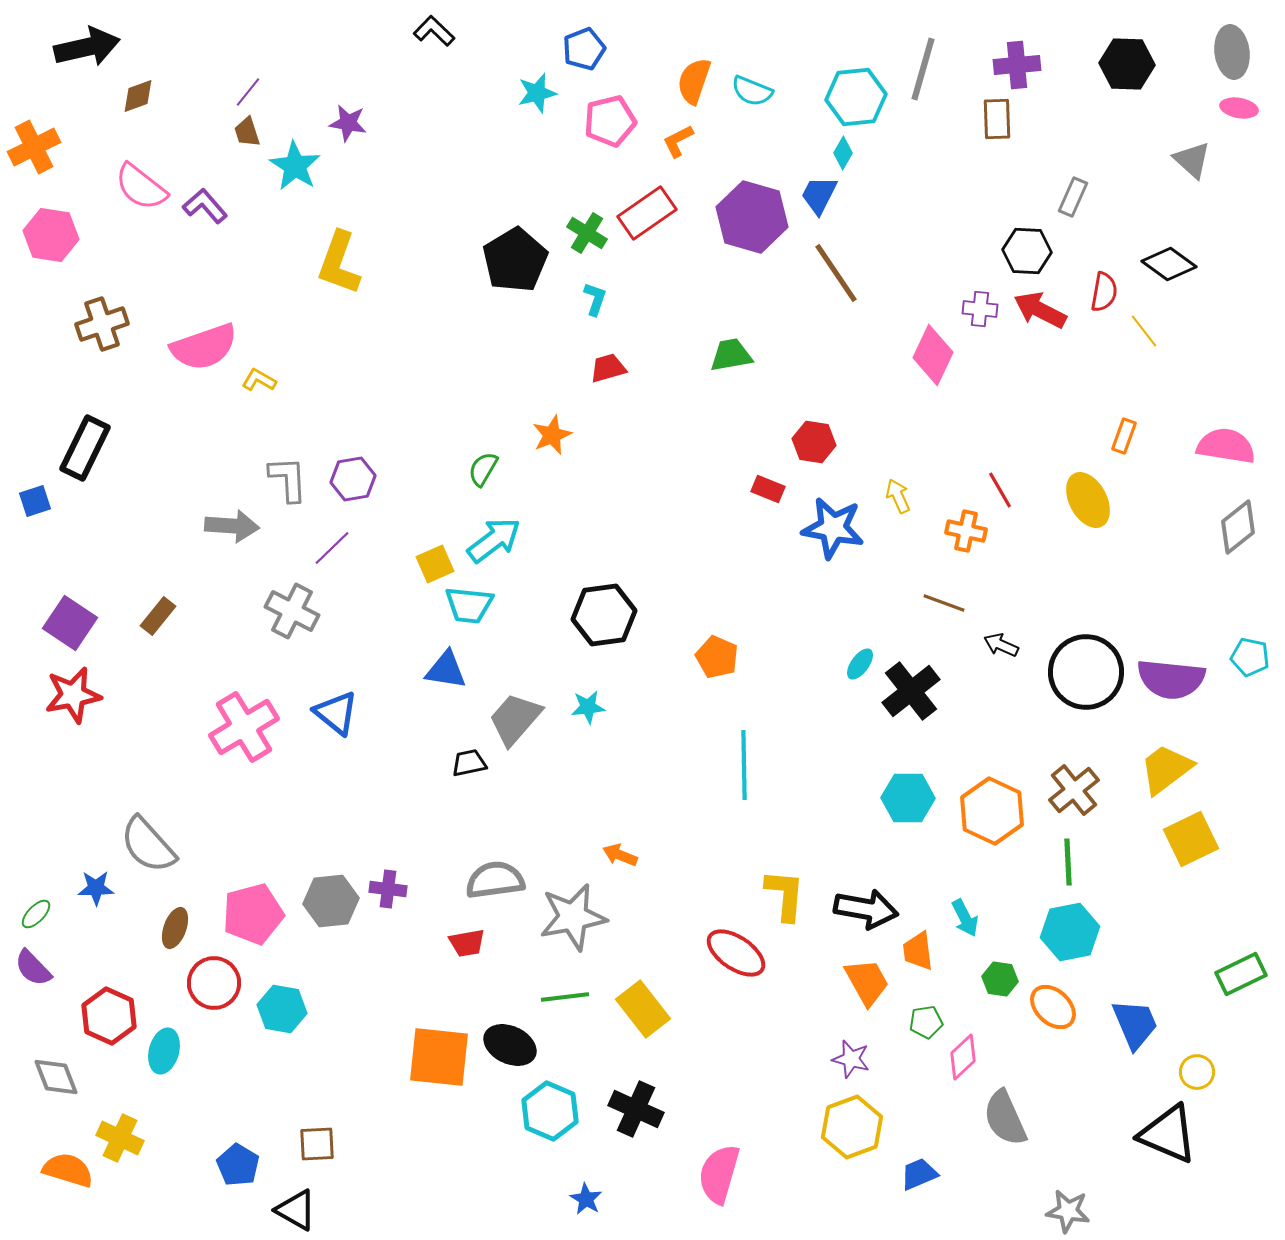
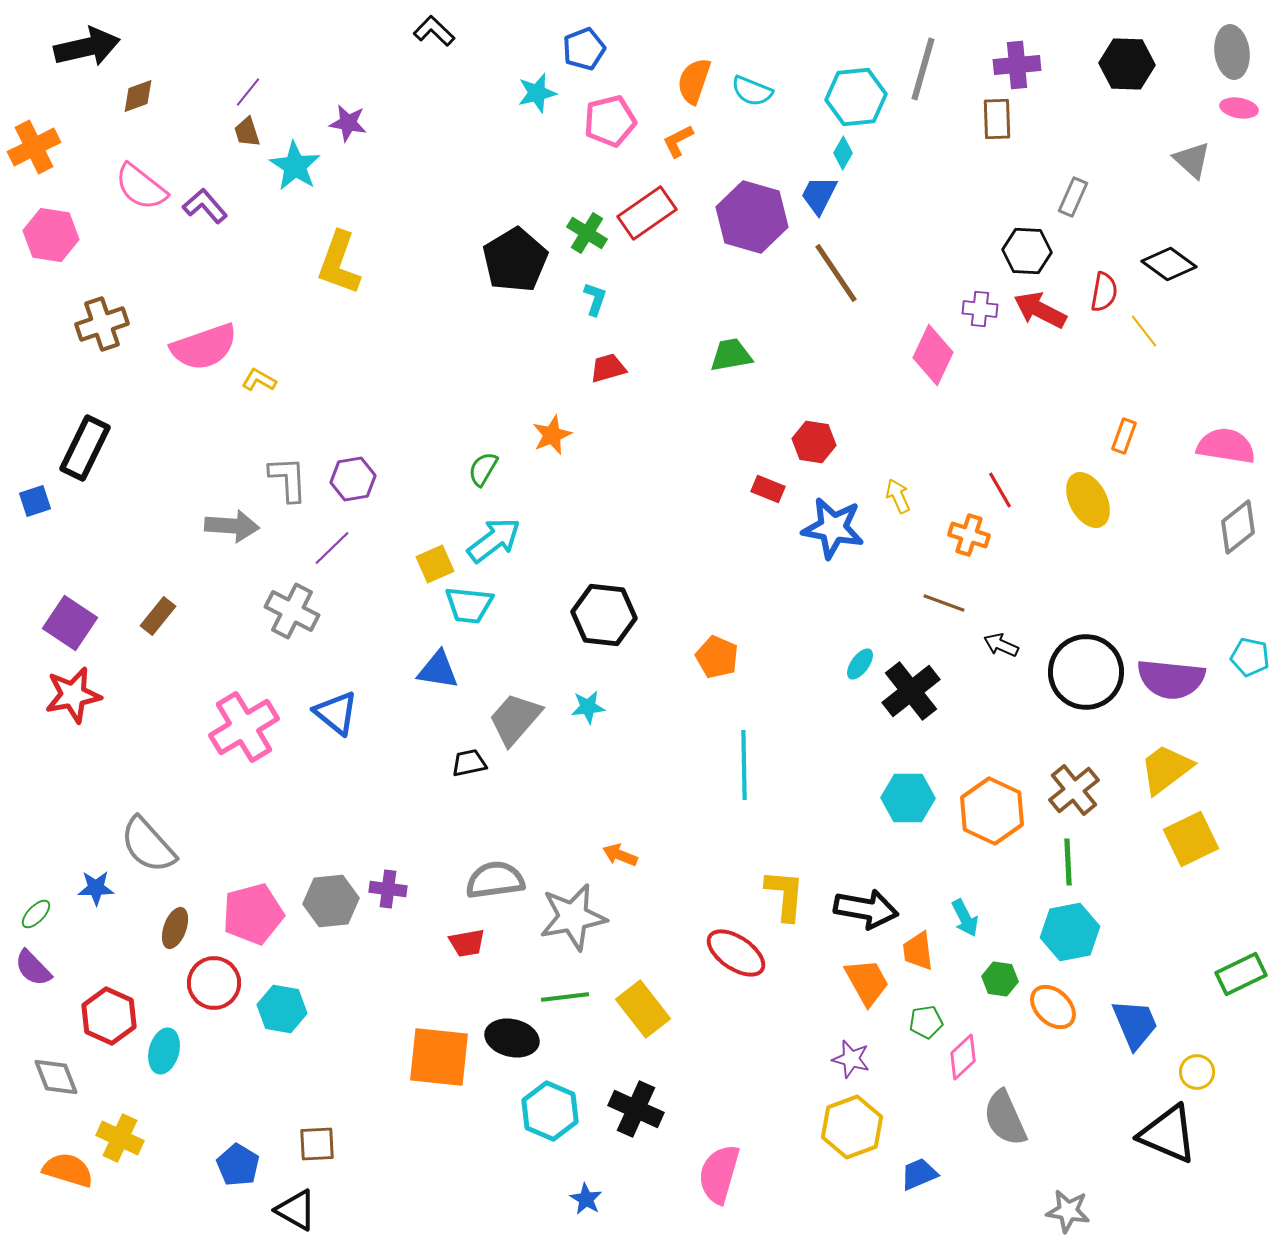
orange cross at (966, 531): moved 3 px right, 4 px down; rotated 6 degrees clockwise
black hexagon at (604, 615): rotated 14 degrees clockwise
blue triangle at (446, 670): moved 8 px left
black ellipse at (510, 1045): moved 2 px right, 7 px up; rotated 12 degrees counterclockwise
